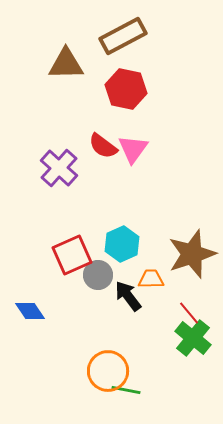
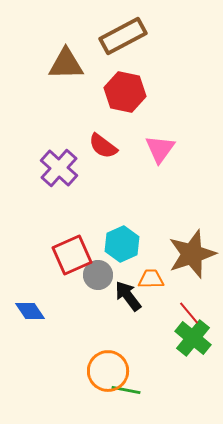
red hexagon: moved 1 px left, 3 px down
pink triangle: moved 27 px right
